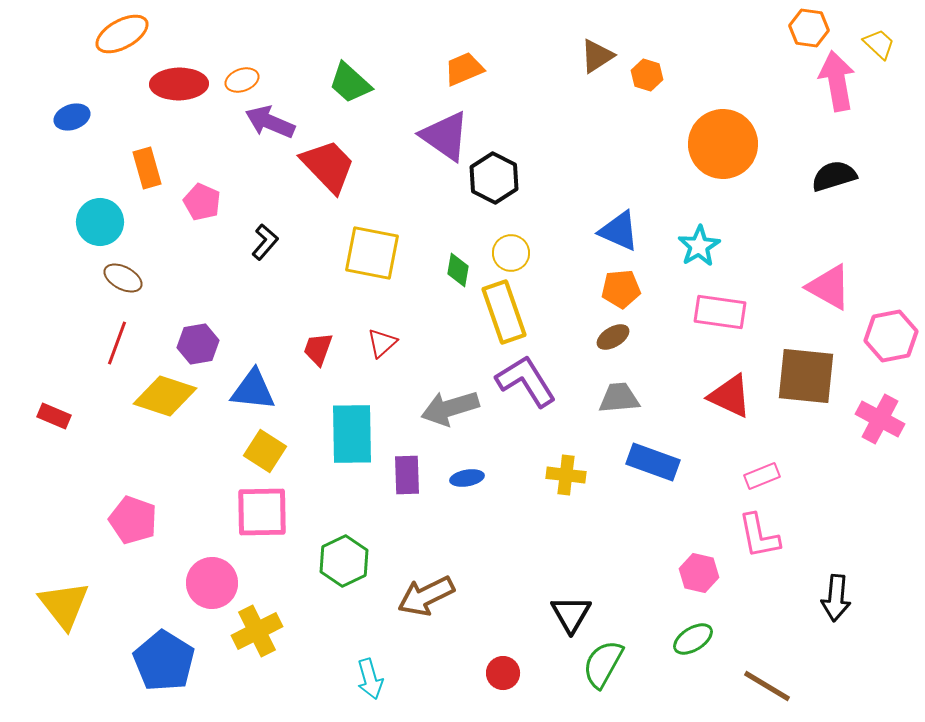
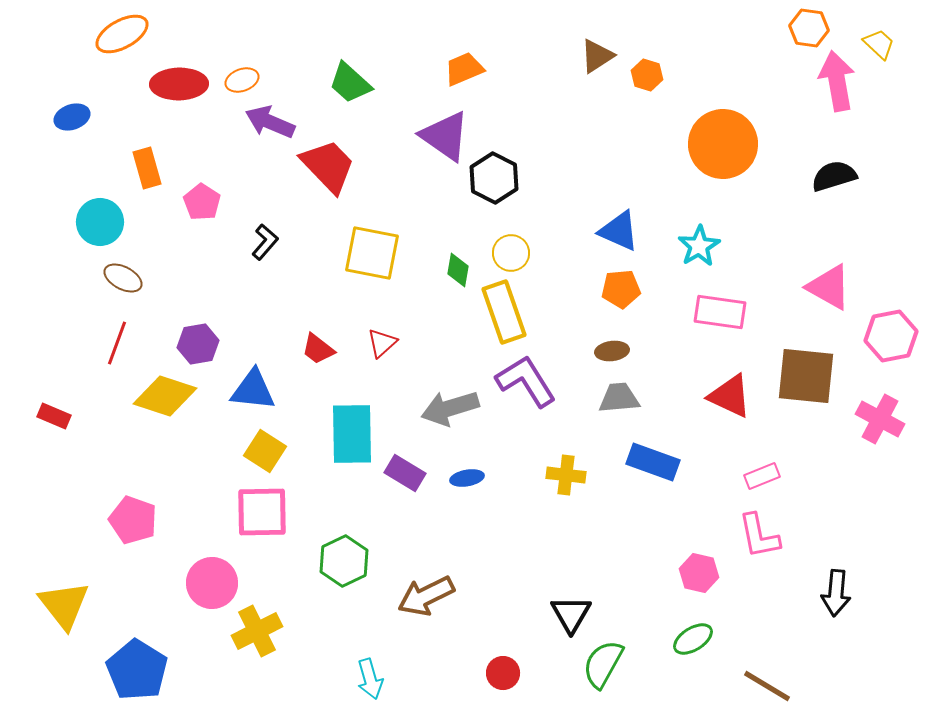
pink pentagon at (202, 202): rotated 9 degrees clockwise
brown ellipse at (613, 337): moved 1 px left, 14 px down; rotated 24 degrees clockwise
red trapezoid at (318, 349): rotated 72 degrees counterclockwise
purple rectangle at (407, 475): moved 2 px left, 2 px up; rotated 57 degrees counterclockwise
black arrow at (836, 598): moved 5 px up
blue pentagon at (164, 661): moved 27 px left, 9 px down
